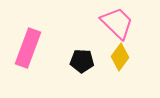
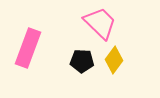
pink trapezoid: moved 17 px left
yellow diamond: moved 6 px left, 3 px down
